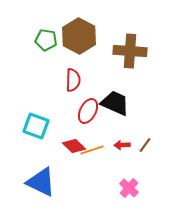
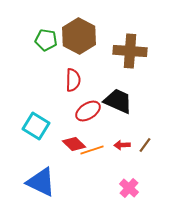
black trapezoid: moved 3 px right, 2 px up
red ellipse: rotated 30 degrees clockwise
cyan square: rotated 12 degrees clockwise
red diamond: moved 2 px up
